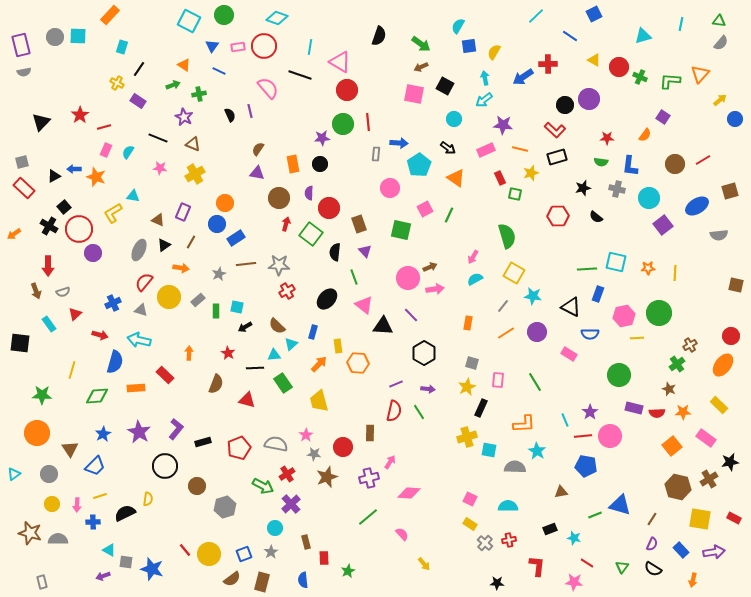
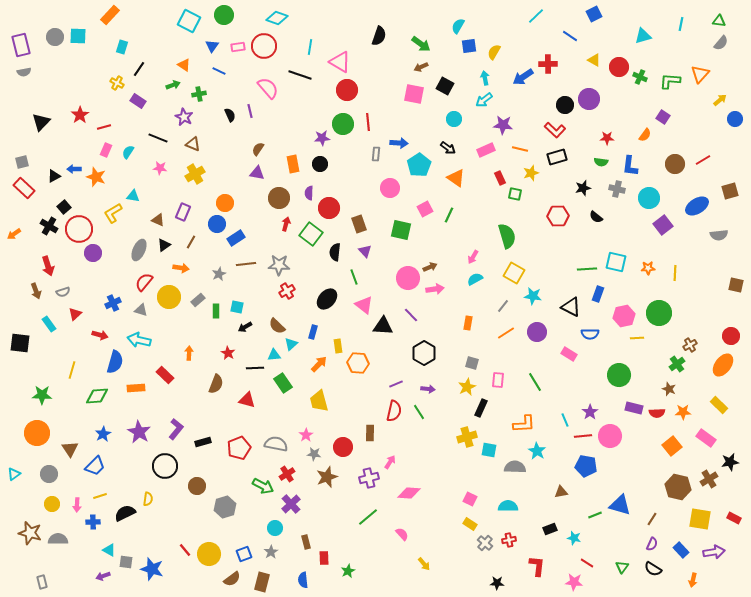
red arrow at (48, 266): rotated 18 degrees counterclockwise
